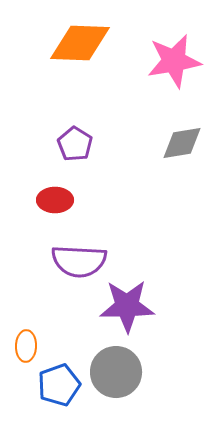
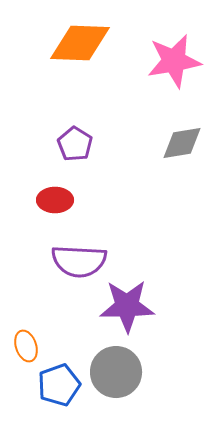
orange ellipse: rotated 20 degrees counterclockwise
